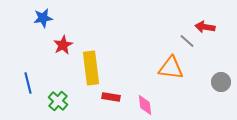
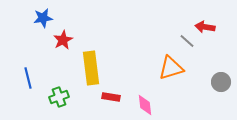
red star: moved 5 px up
orange triangle: rotated 24 degrees counterclockwise
blue line: moved 5 px up
green cross: moved 1 px right, 4 px up; rotated 30 degrees clockwise
